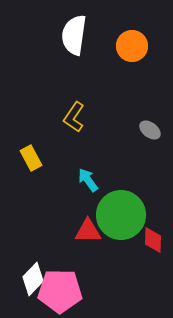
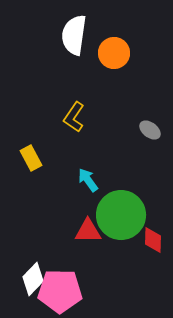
orange circle: moved 18 px left, 7 px down
